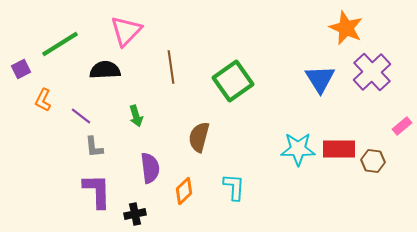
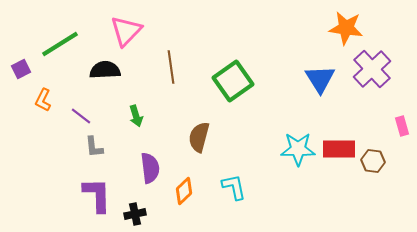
orange star: rotated 16 degrees counterclockwise
purple cross: moved 3 px up
pink rectangle: rotated 66 degrees counterclockwise
cyan L-shape: rotated 16 degrees counterclockwise
purple L-shape: moved 4 px down
